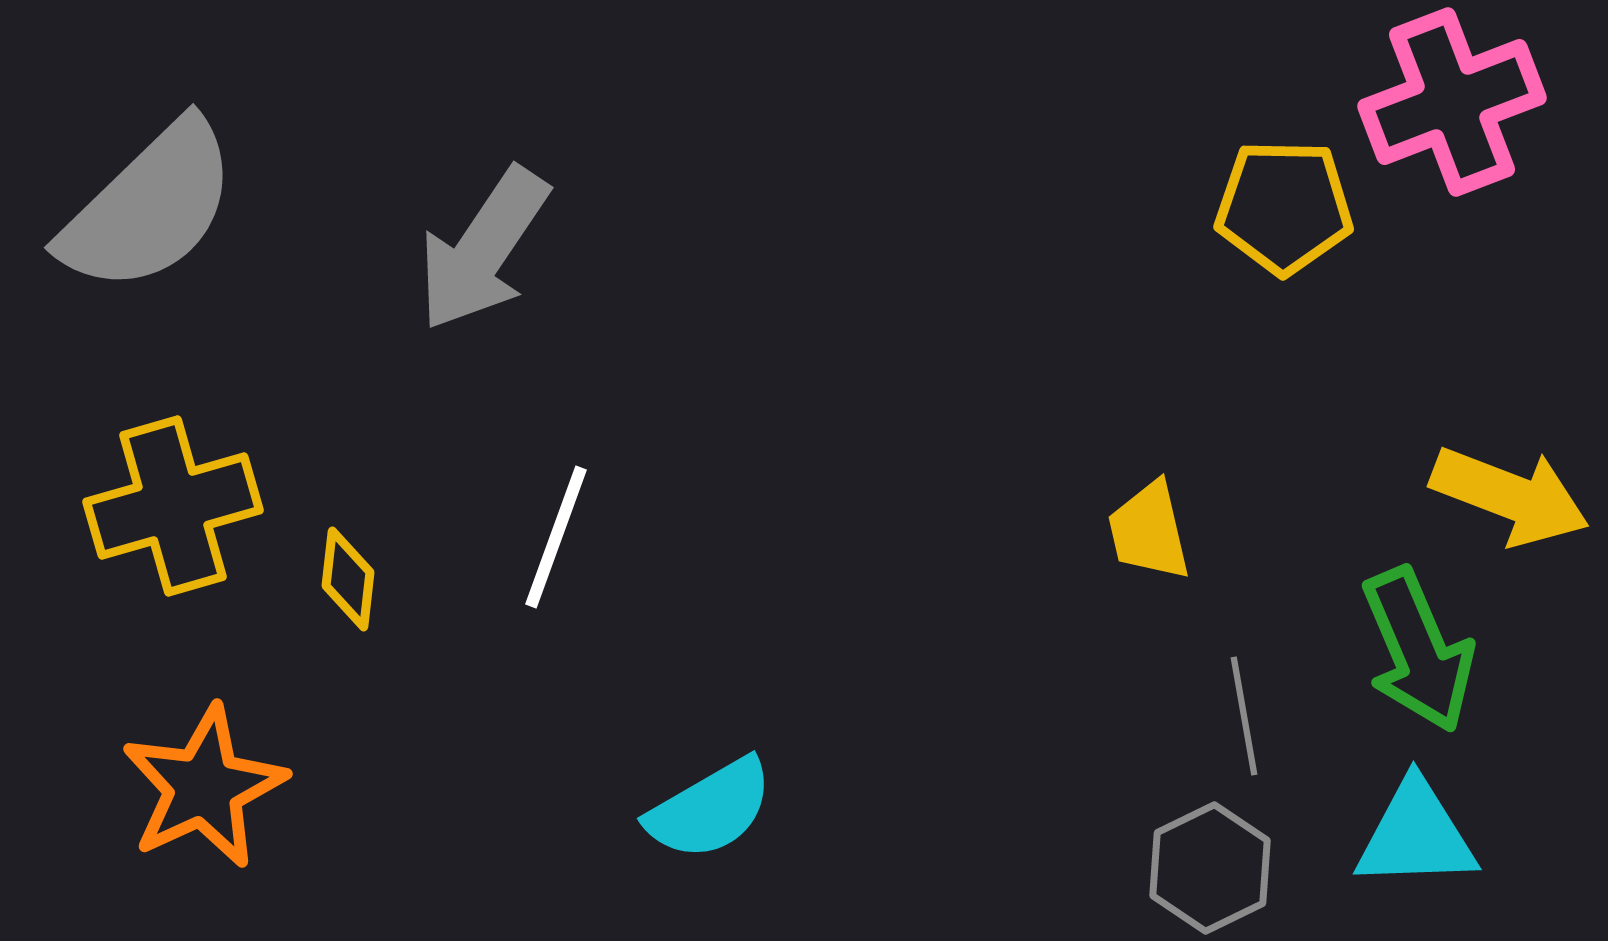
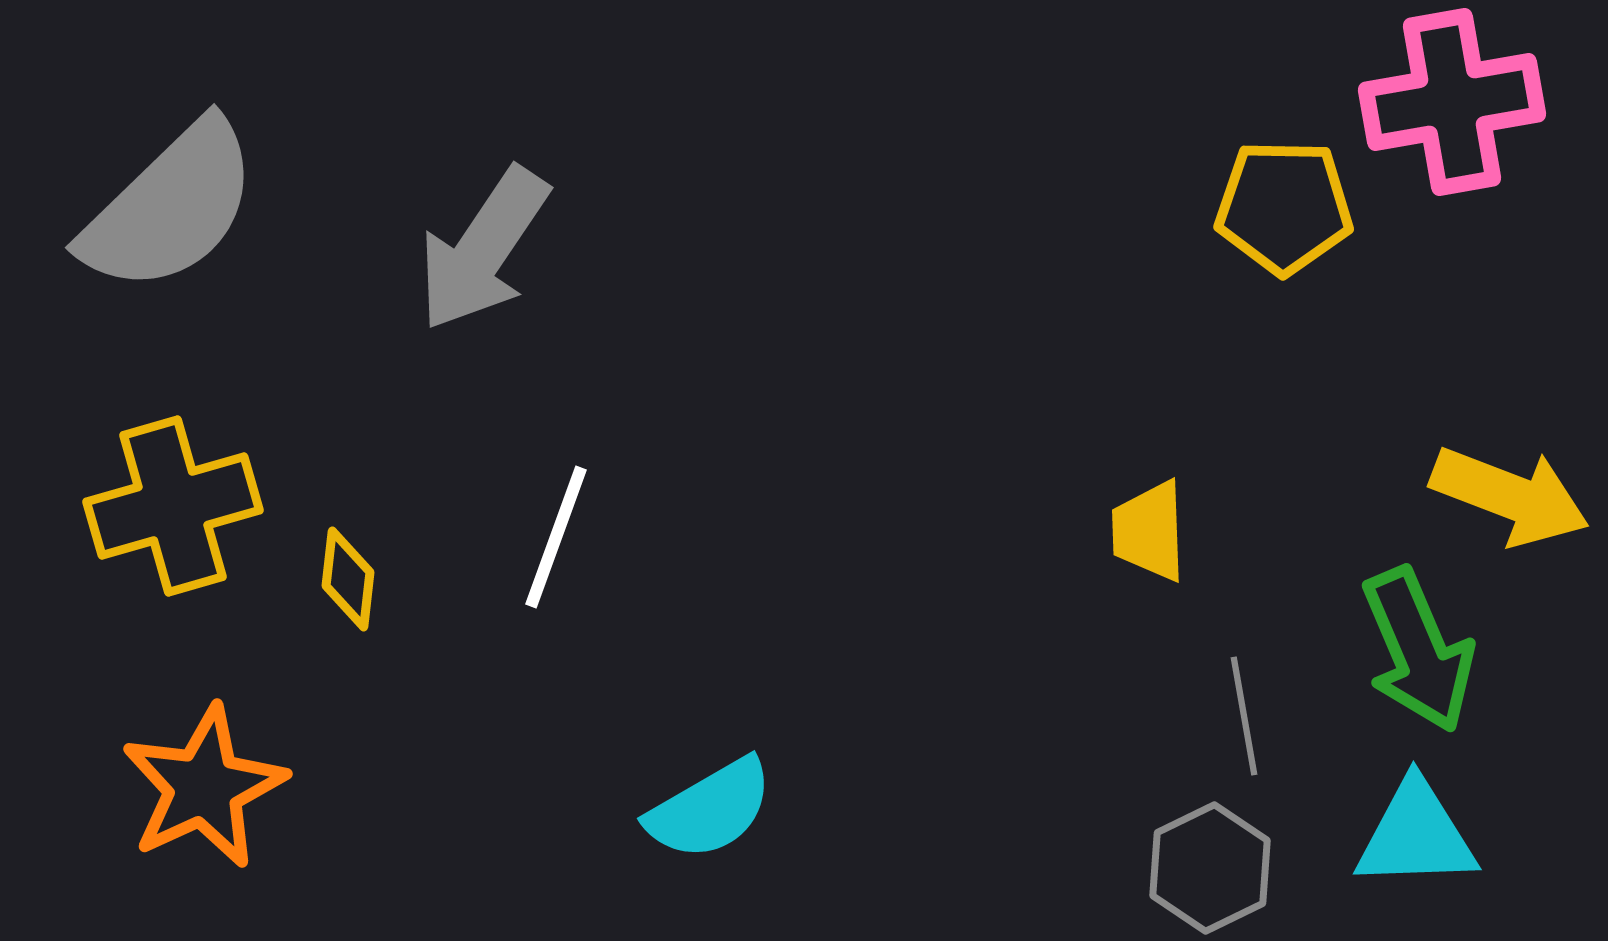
pink cross: rotated 11 degrees clockwise
gray semicircle: moved 21 px right
yellow trapezoid: rotated 11 degrees clockwise
